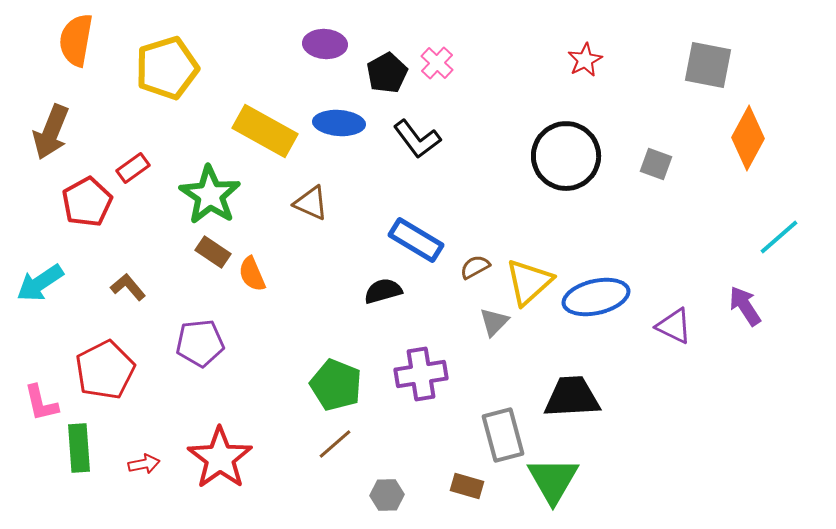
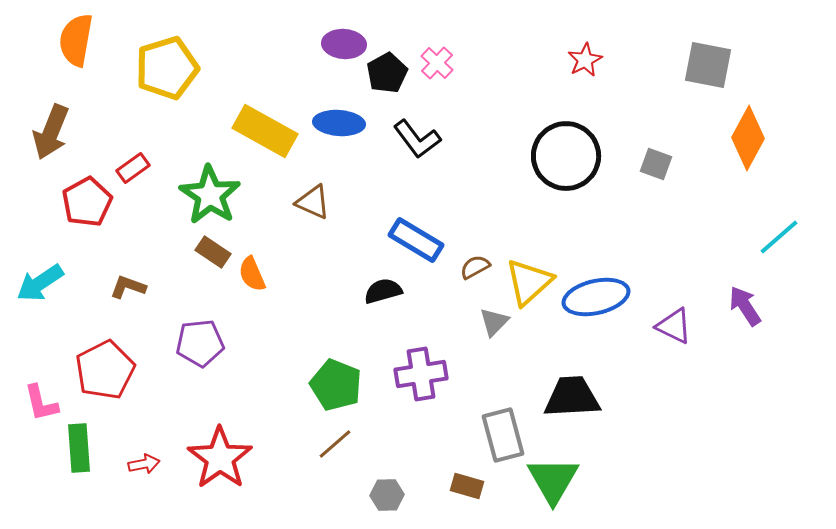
purple ellipse at (325, 44): moved 19 px right
brown triangle at (311, 203): moved 2 px right, 1 px up
brown L-shape at (128, 287): rotated 30 degrees counterclockwise
